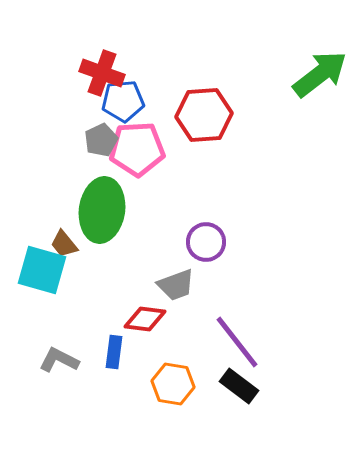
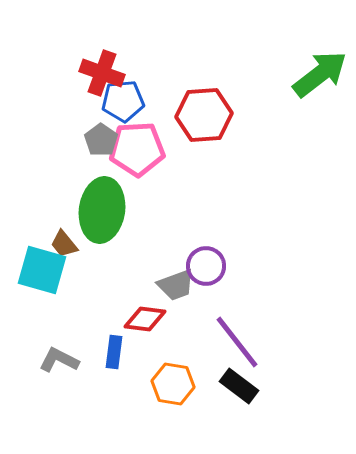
gray pentagon: rotated 12 degrees counterclockwise
purple circle: moved 24 px down
